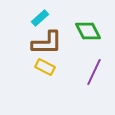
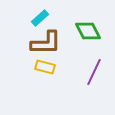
brown L-shape: moved 1 px left
yellow rectangle: rotated 12 degrees counterclockwise
